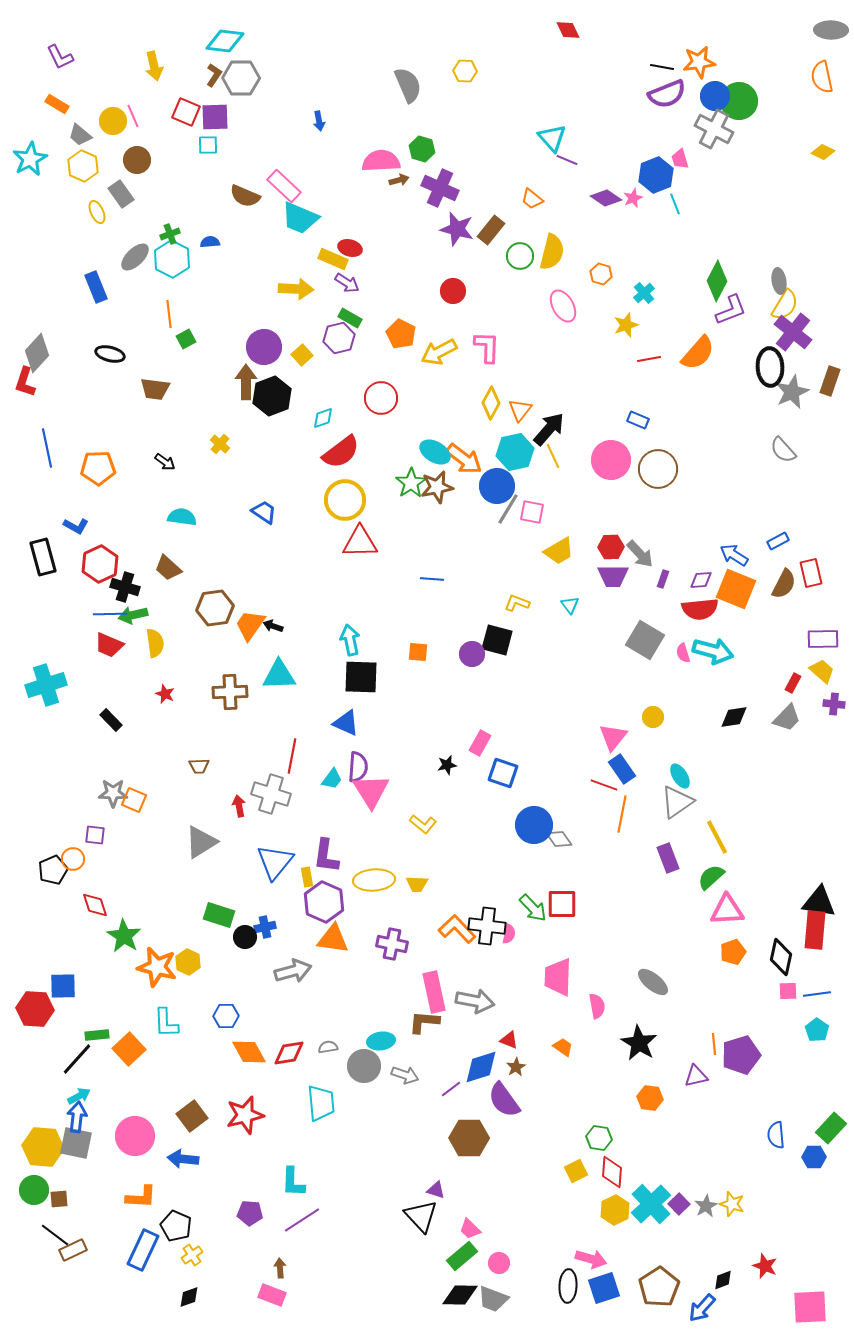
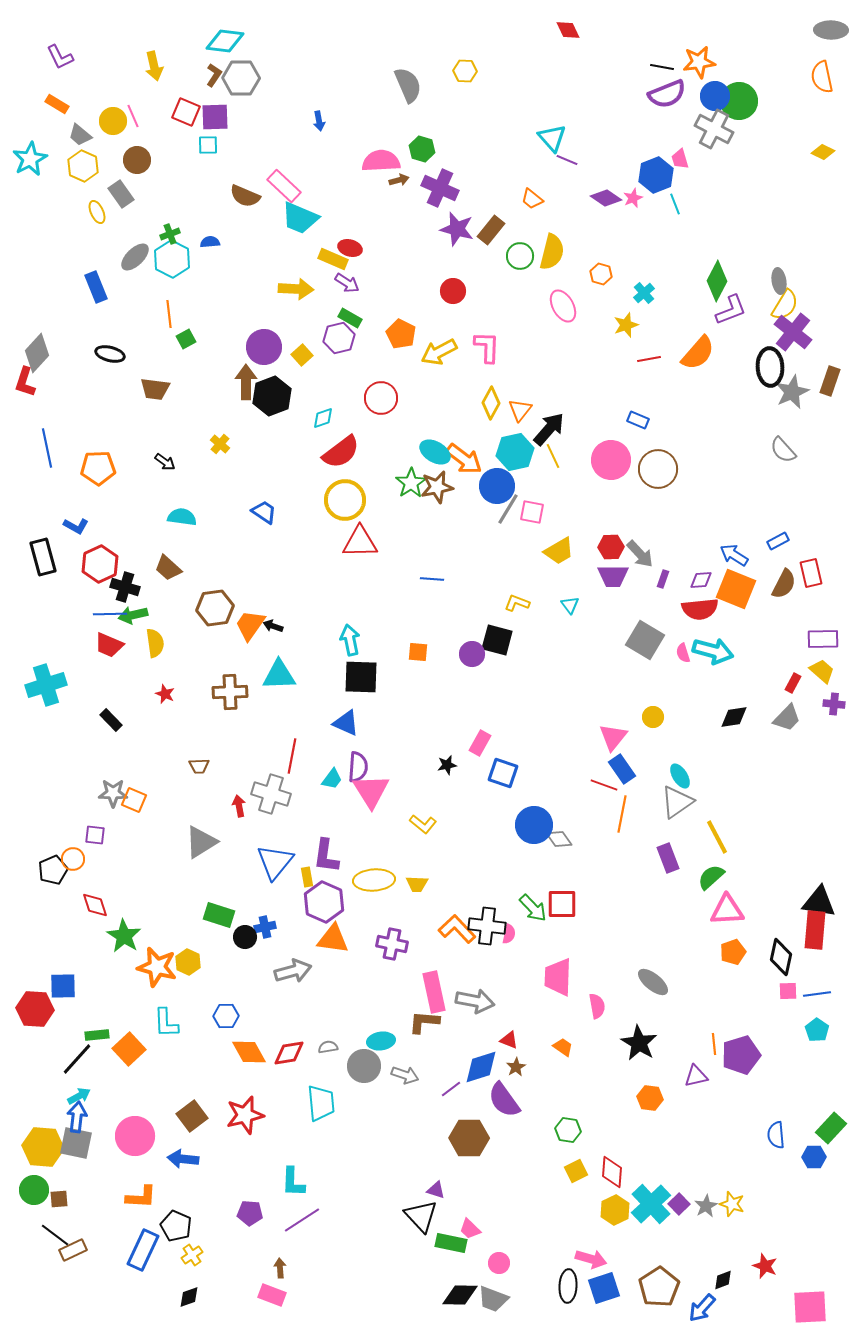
green hexagon at (599, 1138): moved 31 px left, 8 px up
green rectangle at (462, 1256): moved 11 px left, 13 px up; rotated 52 degrees clockwise
